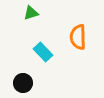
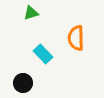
orange semicircle: moved 2 px left, 1 px down
cyan rectangle: moved 2 px down
